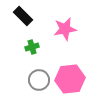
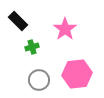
black rectangle: moved 5 px left, 5 px down
pink star: rotated 25 degrees counterclockwise
pink hexagon: moved 7 px right, 5 px up
